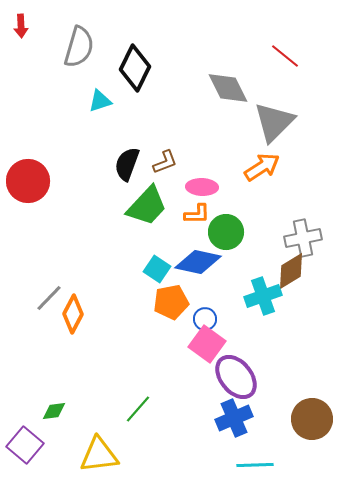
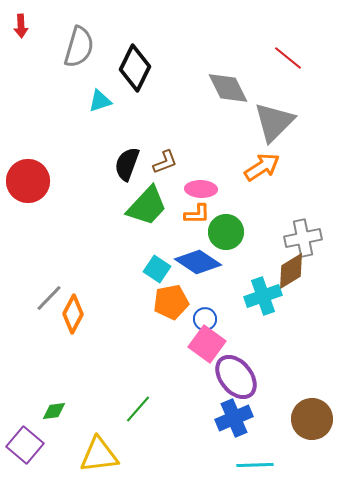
red line: moved 3 px right, 2 px down
pink ellipse: moved 1 px left, 2 px down
blue diamond: rotated 21 degrees clockwise
